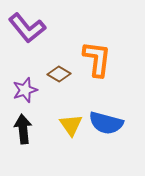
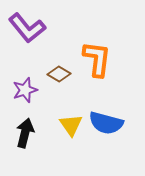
black arrow: moved 2 px right, 4 px down; rotated 20 degrees clockwise
